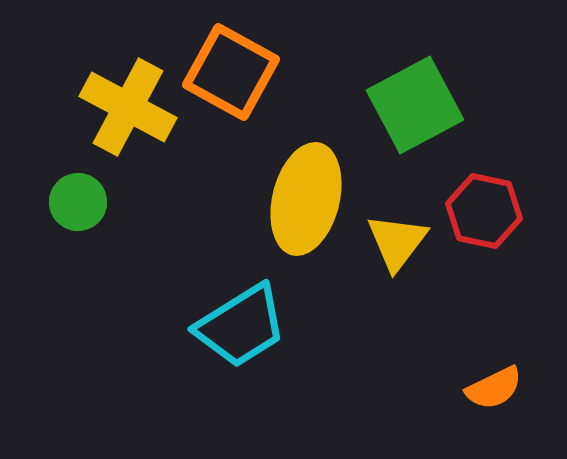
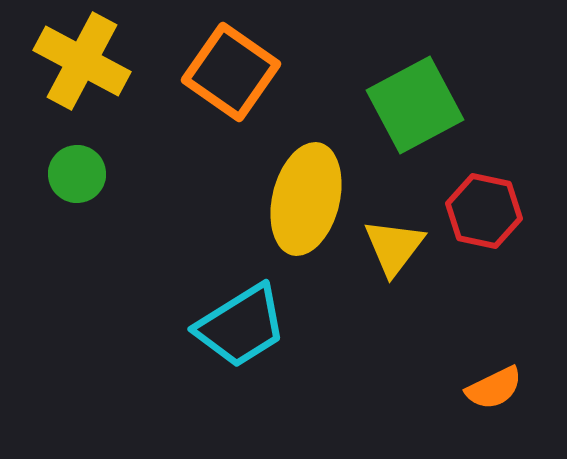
orange square: rotated 6 degrees clockwise
yellow cross: moved 46 px left, 46 px up
green circle: moved 1 px left, 28 px up
yellow triangle: moved 3 px left, 5 px down
